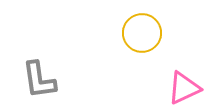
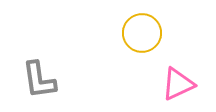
pink triangle: moved 6 px left, 4 px up
